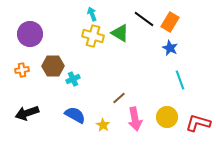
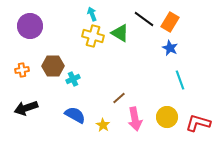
purple circle: moved 8 px up
black arrow: moved 1 px left, 5 px up
